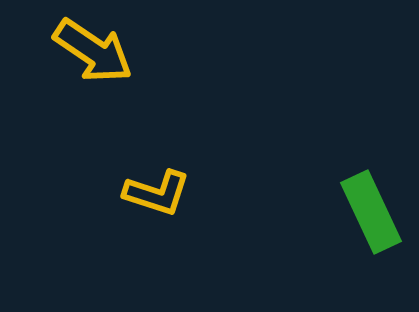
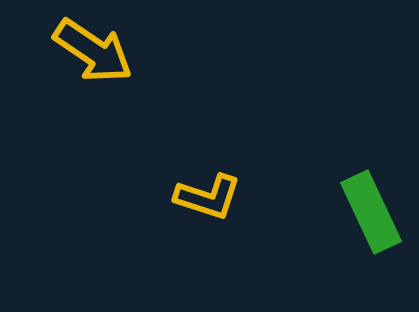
yellow L-shape: moved 51 px right, 4 px down
